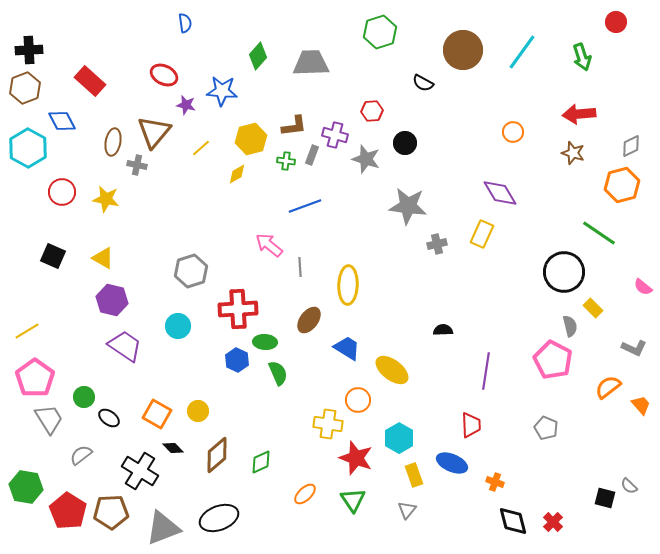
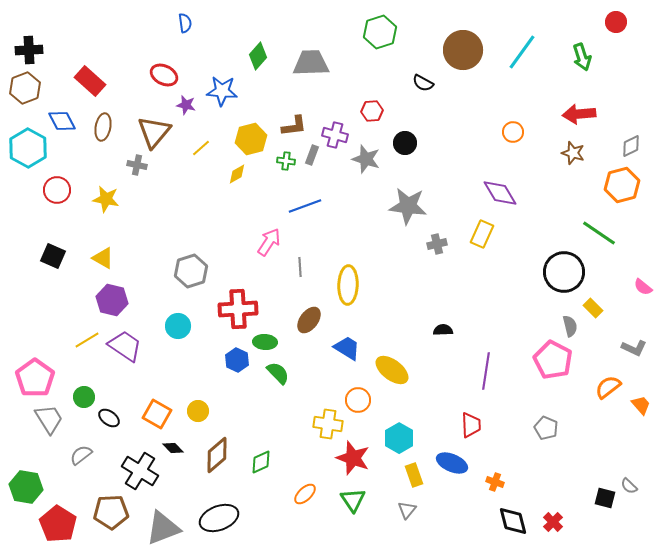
brown ellipse at (113, 142): moved 10 px left, 15 px up
red circle at (62, 192): moved 5 px left, 2 px up
pink arrow at (269, 245): moved 3 px up; rotated 84 degrees clockwise
yellow line at (27, 331): moved 60 px right, 9 px down
green semicircle at (278, 373): rotated 20 degrees counterclockwise
red star at (356, 458): moved 3 px left
red pentagon at (68, 511): moved 10 px left, 13 px down
